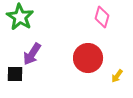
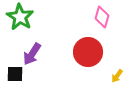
red circle: moved 6 px up
